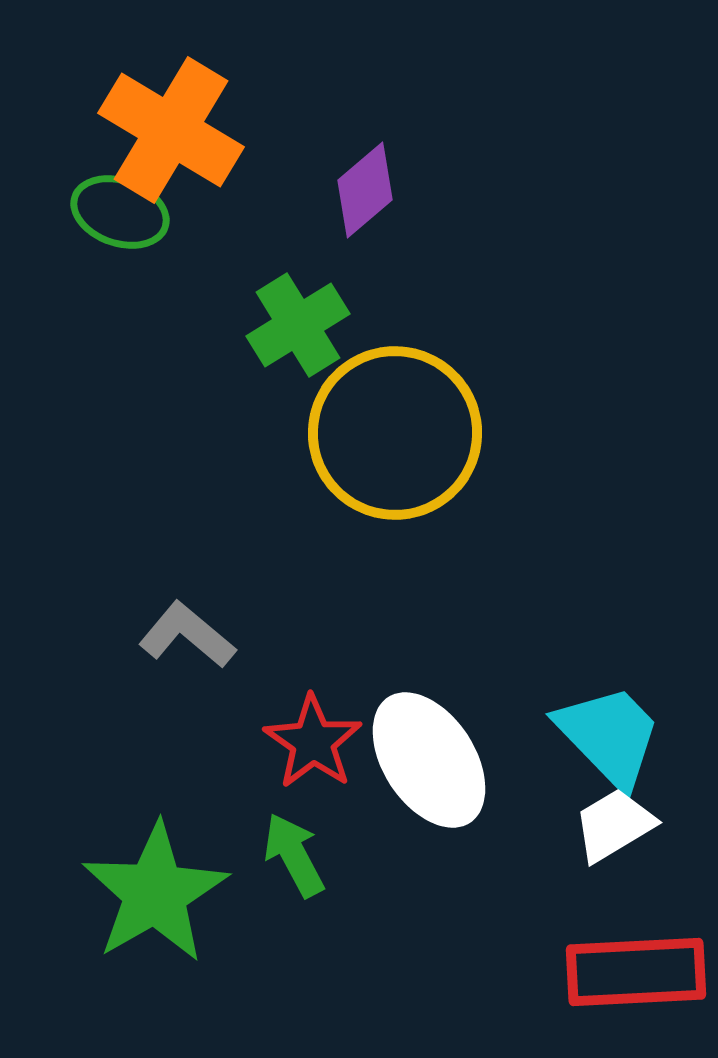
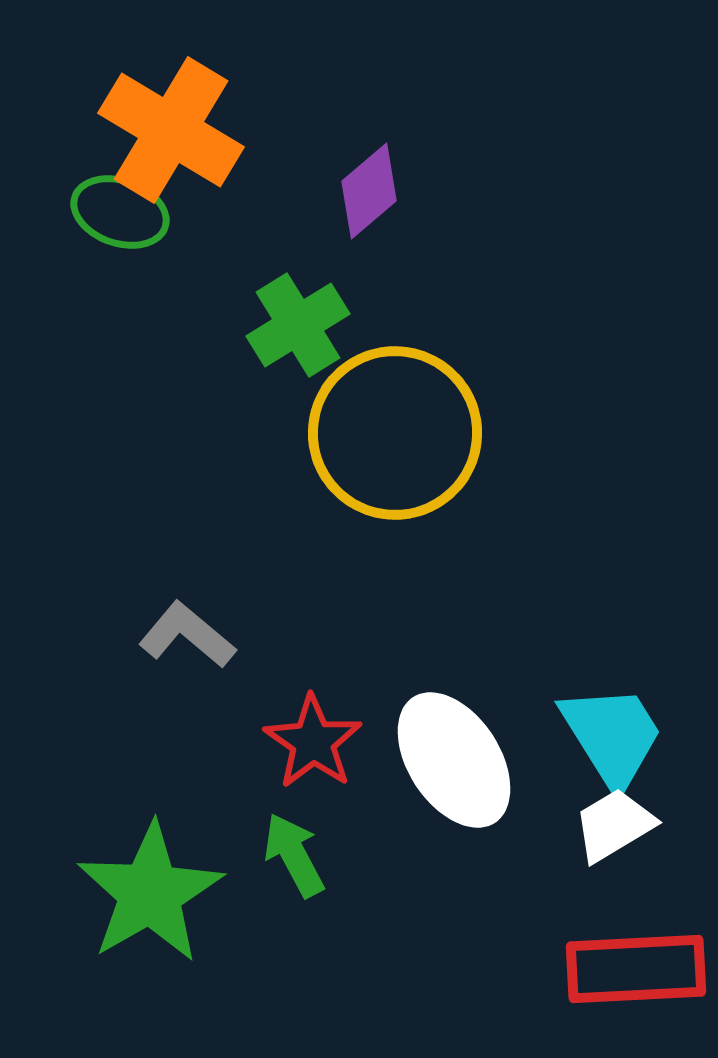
purple diamond: moved 4 px right, 1 px down
cyan trapezoid: moved 3 px right; rotated 12 degrees clockwise
white ellipse: moved 25 px right
green star: moved 5 px left
red rectangle: moved 3 px up
